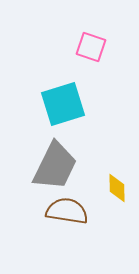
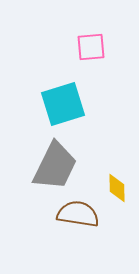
pink square: rotated 24 degrees counterclockwise
brown semicircle: moved 11 px right, 3 px down
